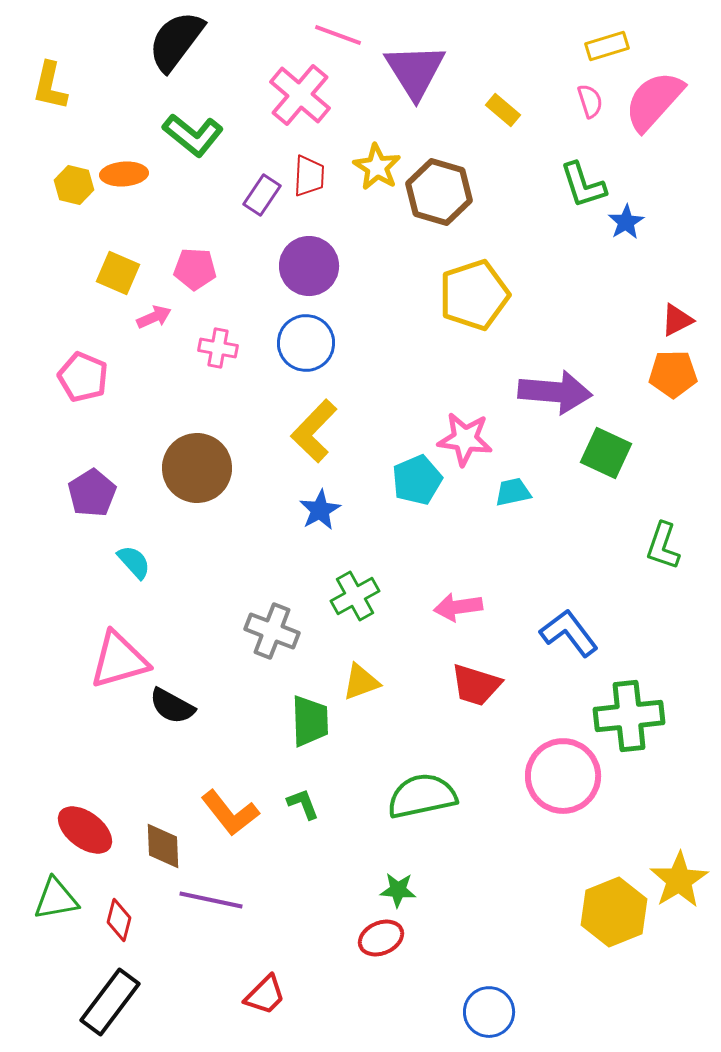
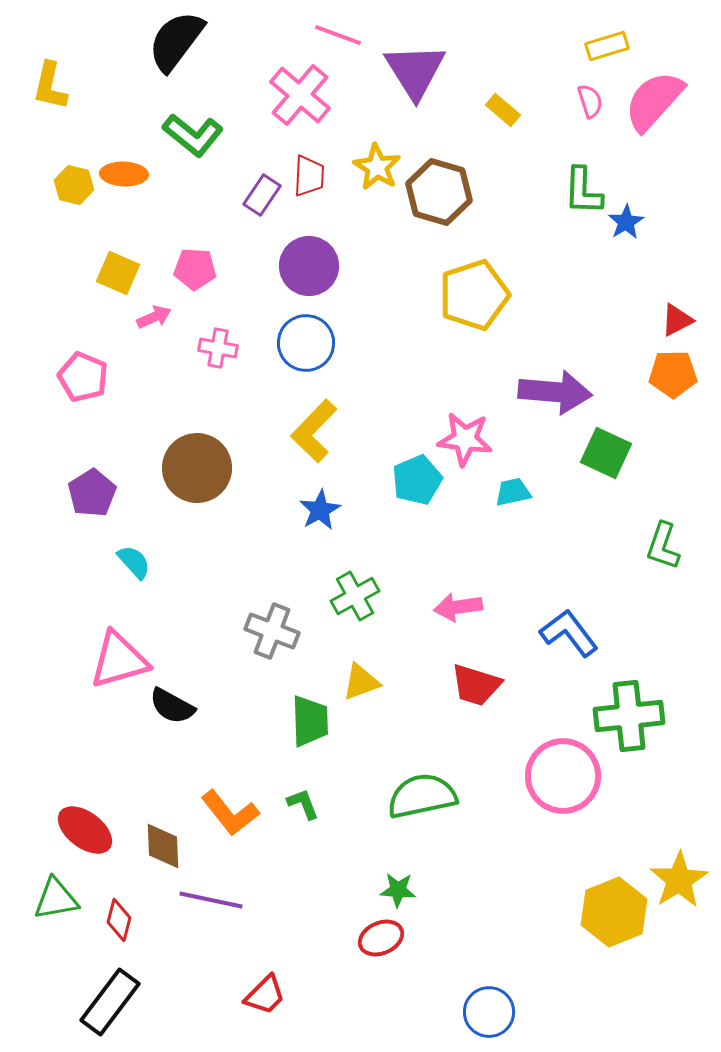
orange ellipse at (124, 174): rotated 6 degrees clockwise
green L-shape at (583, 185): moved 6 px down; rotated 20 degrees clockwise
